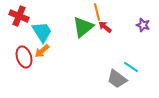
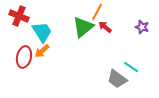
orange line: rotated 42 degrees clockwise
purple star: moved 1 px left, 2 px down
red ellipse: rotated 30 degrees clockwise
